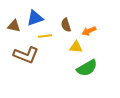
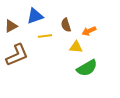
blue triangle: moved 2 px up
brown triangle: moved 3 px left; rotated 40 degrees counterclockwise
brown L-shape: moved 9 px left; rotated 45 degrees counterclockwise
